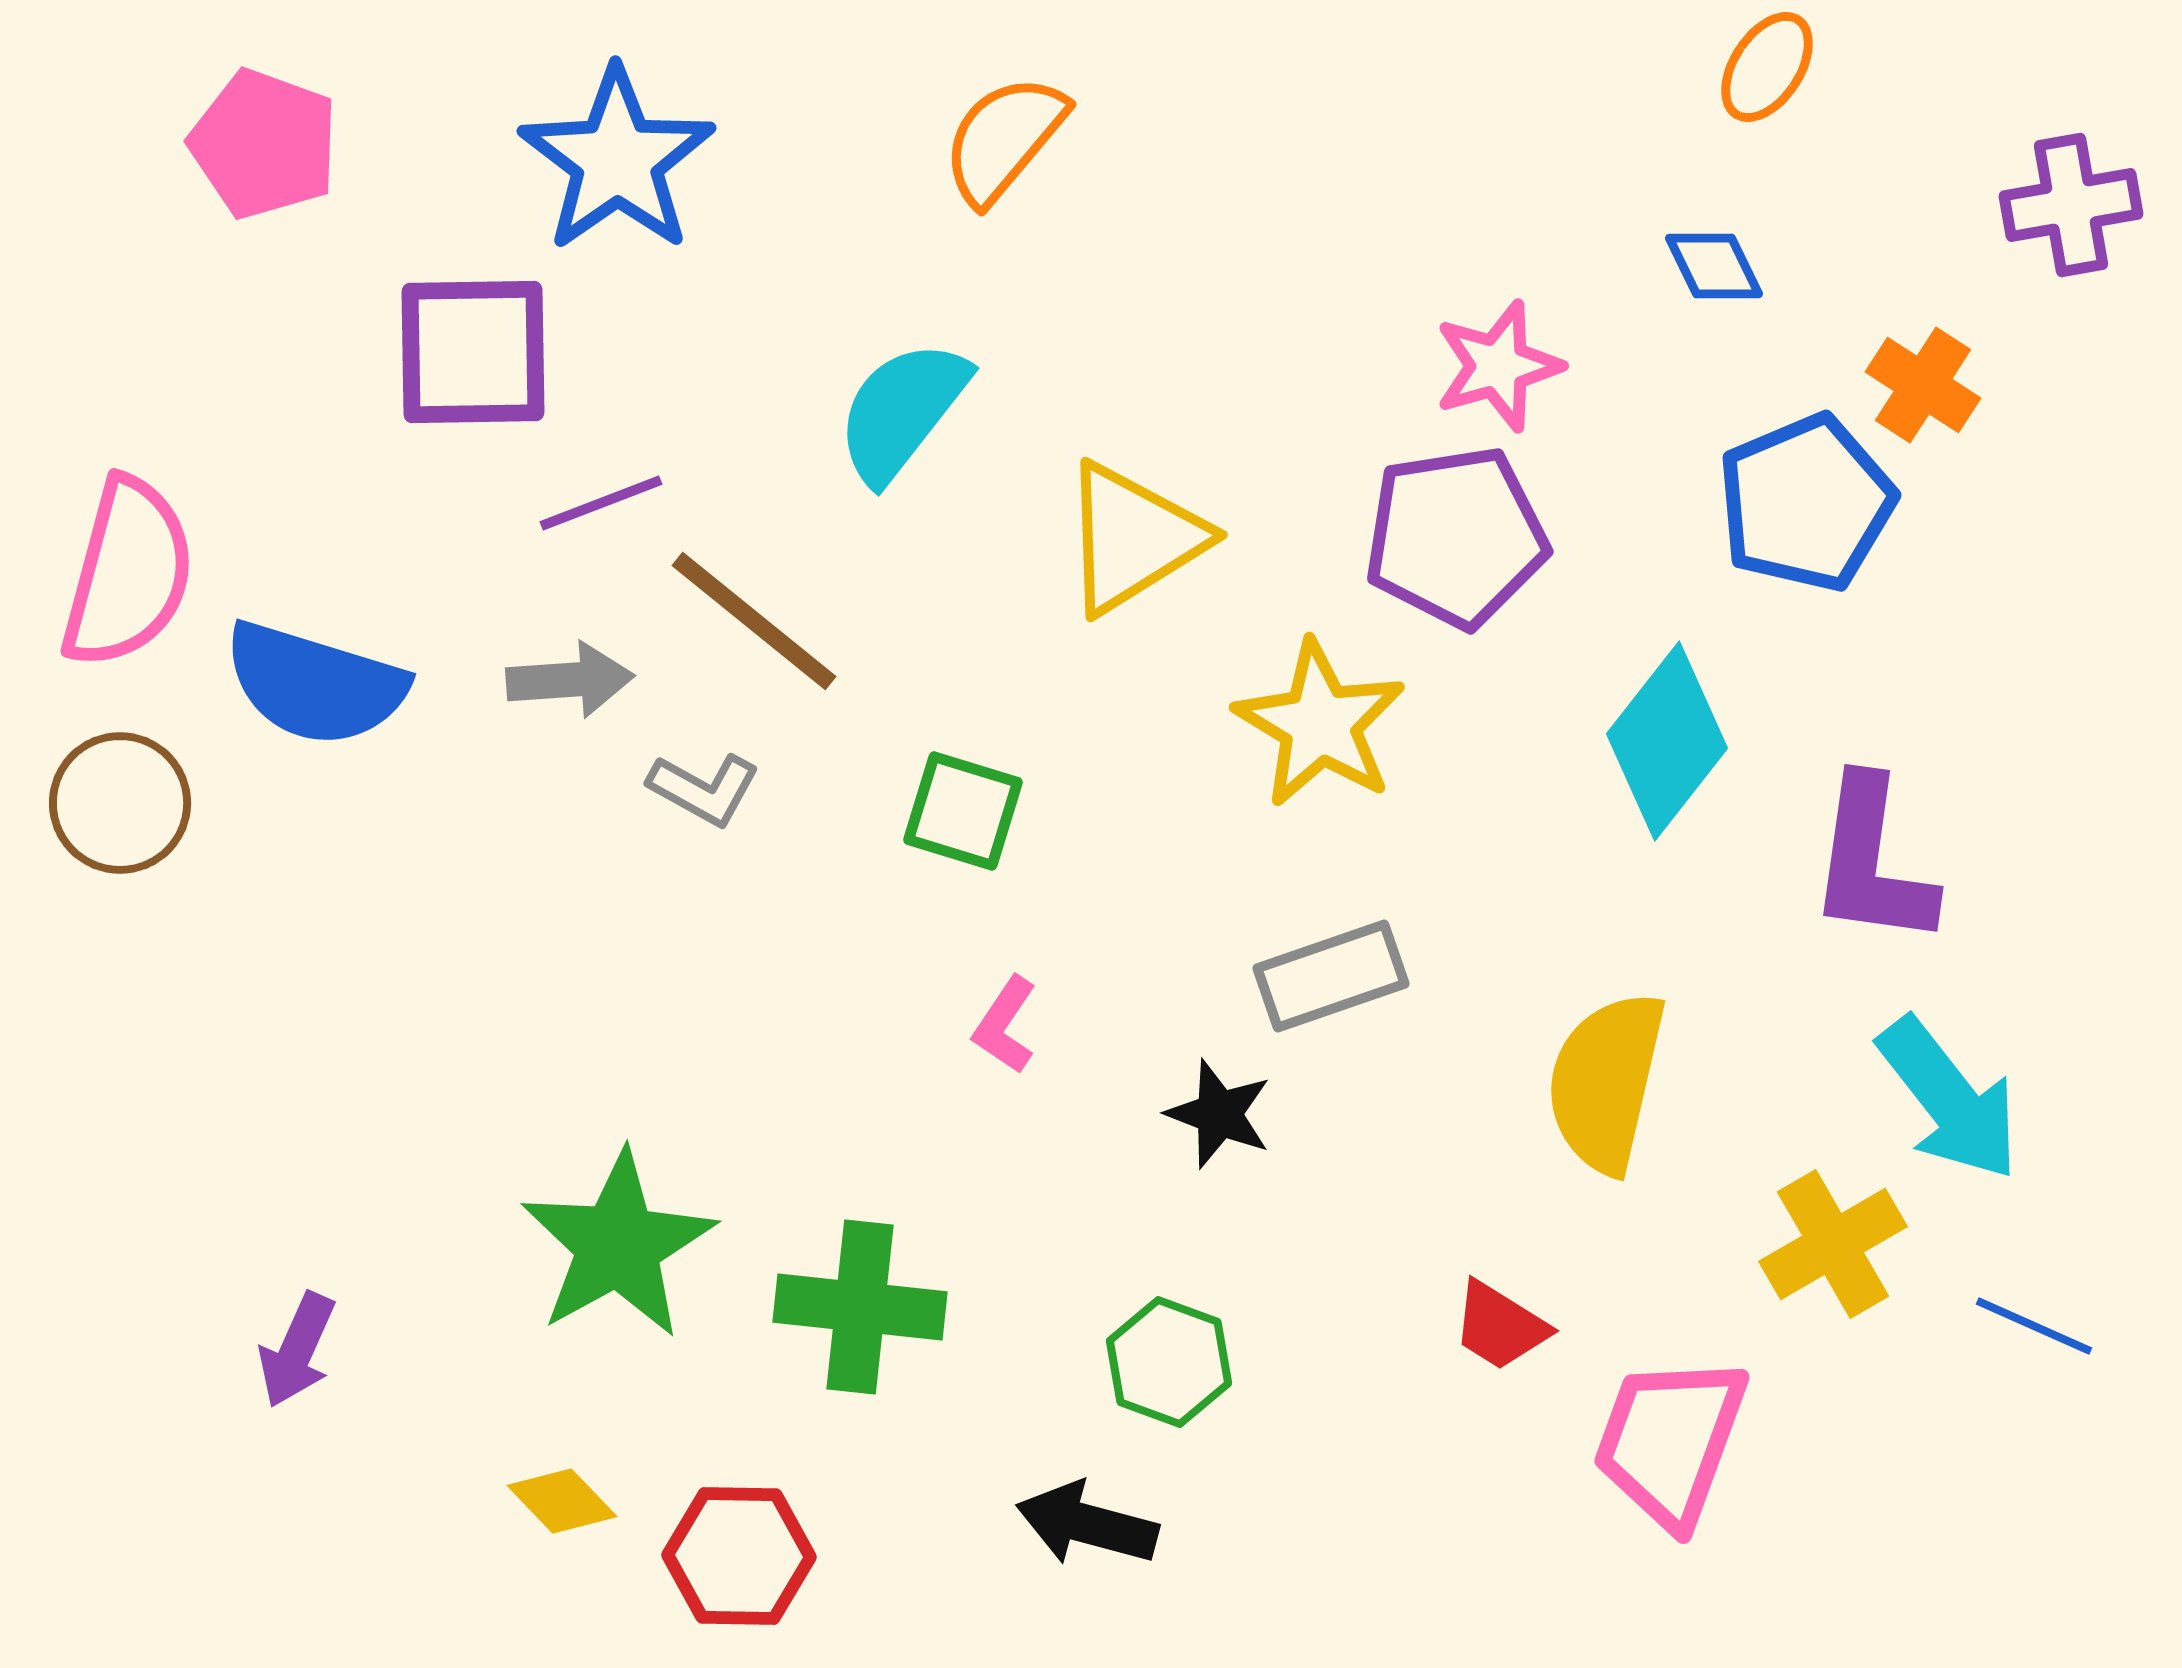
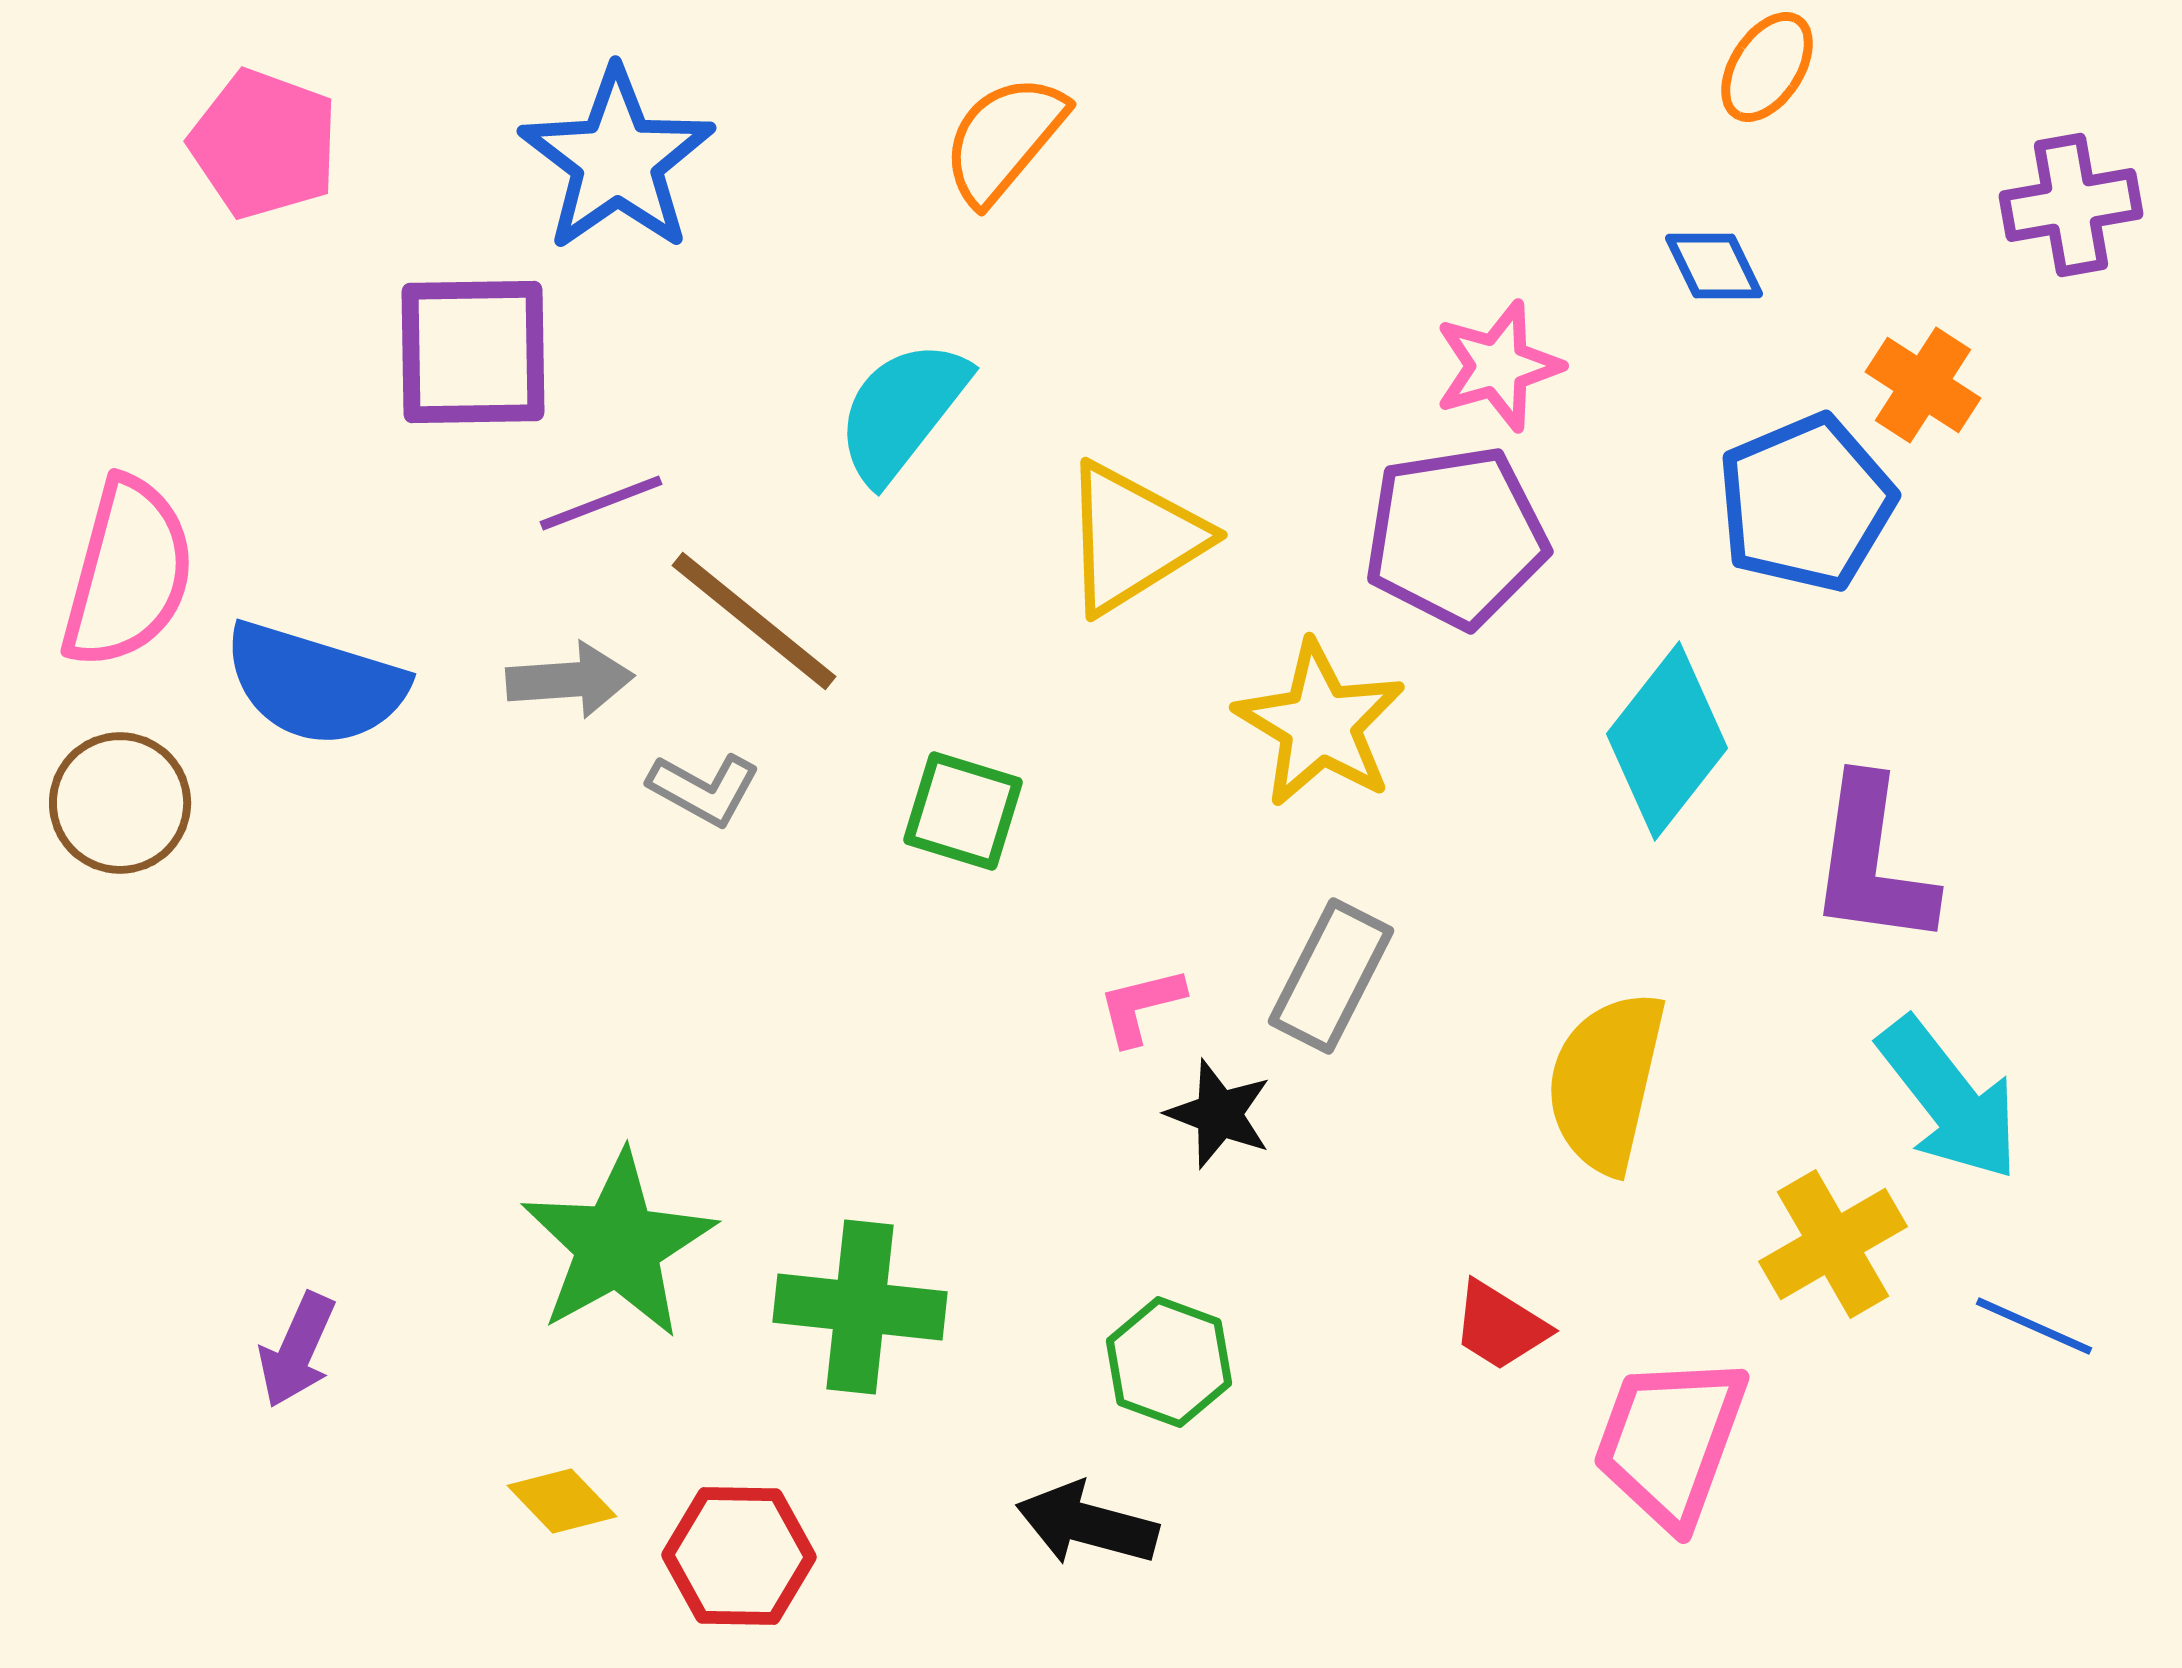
gray rectangle: rotated 44 degrees counterclockwise
pink L-shape: moved 136 px right, 19 px up; rotated 42 degrees clockwise
